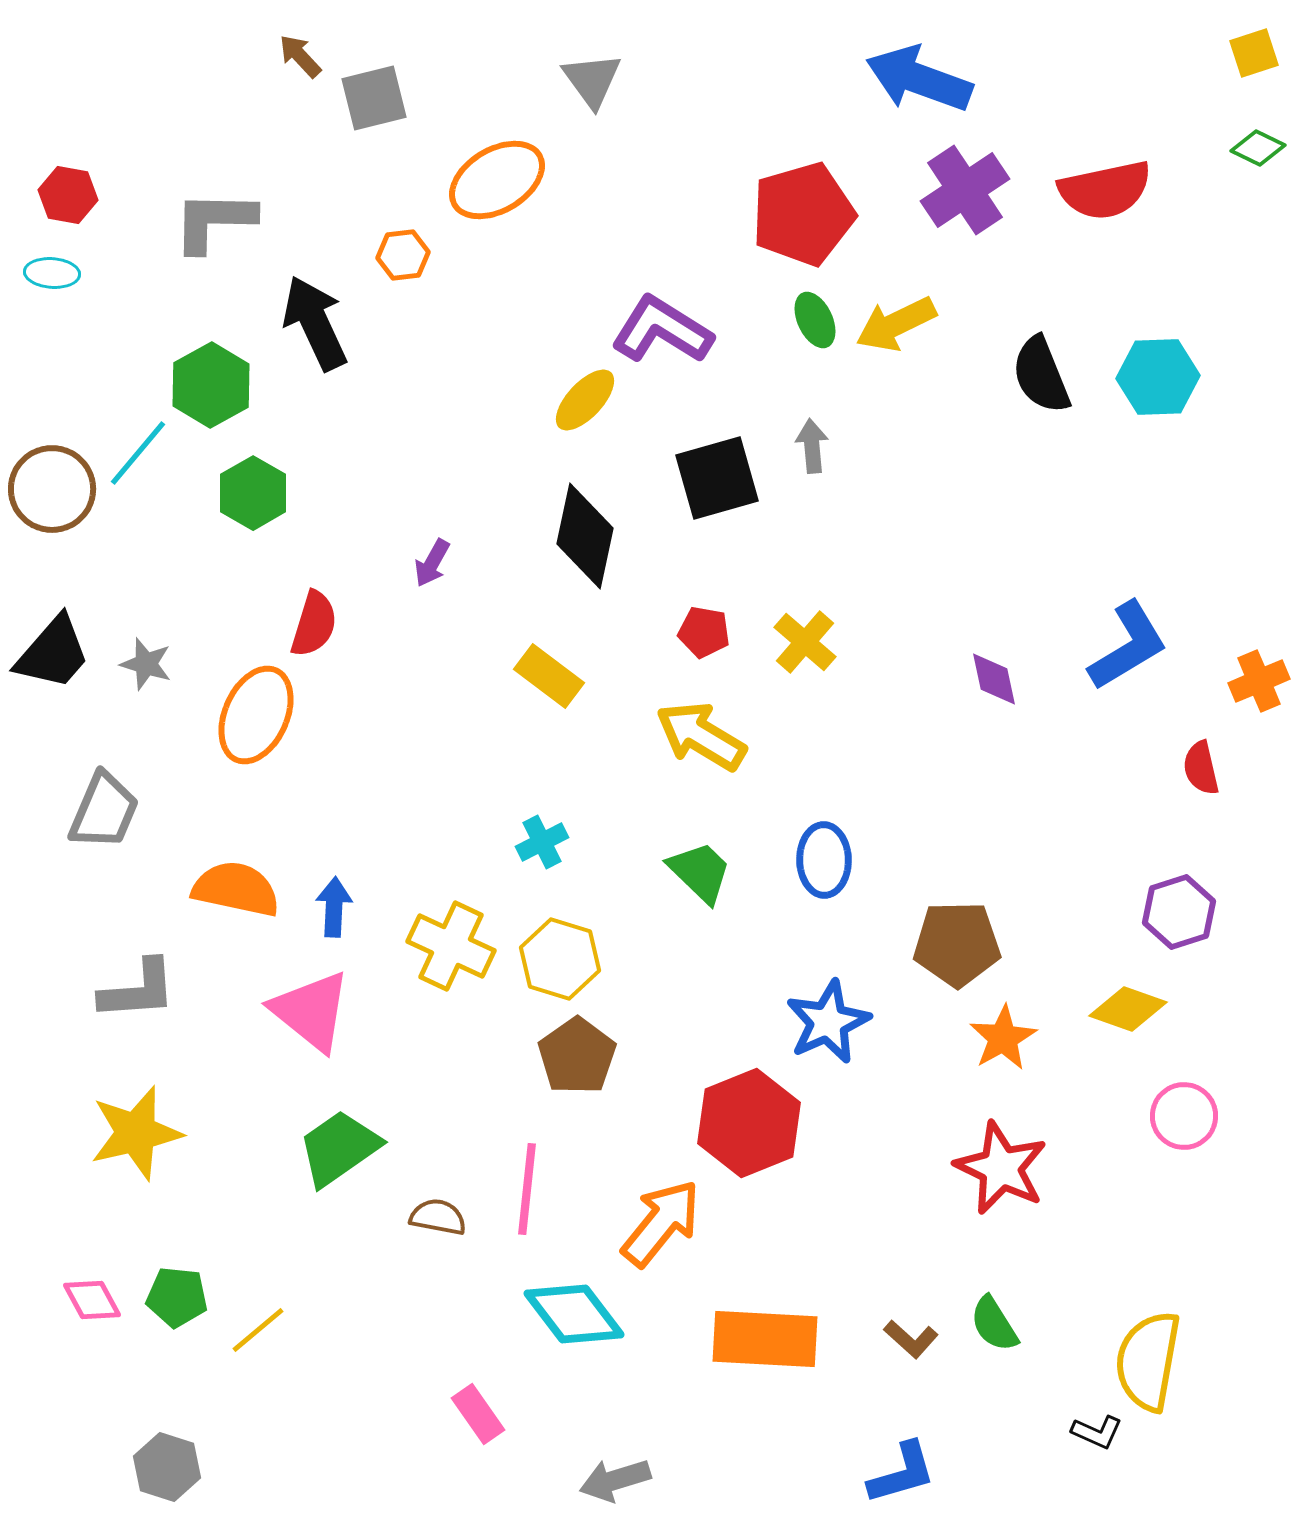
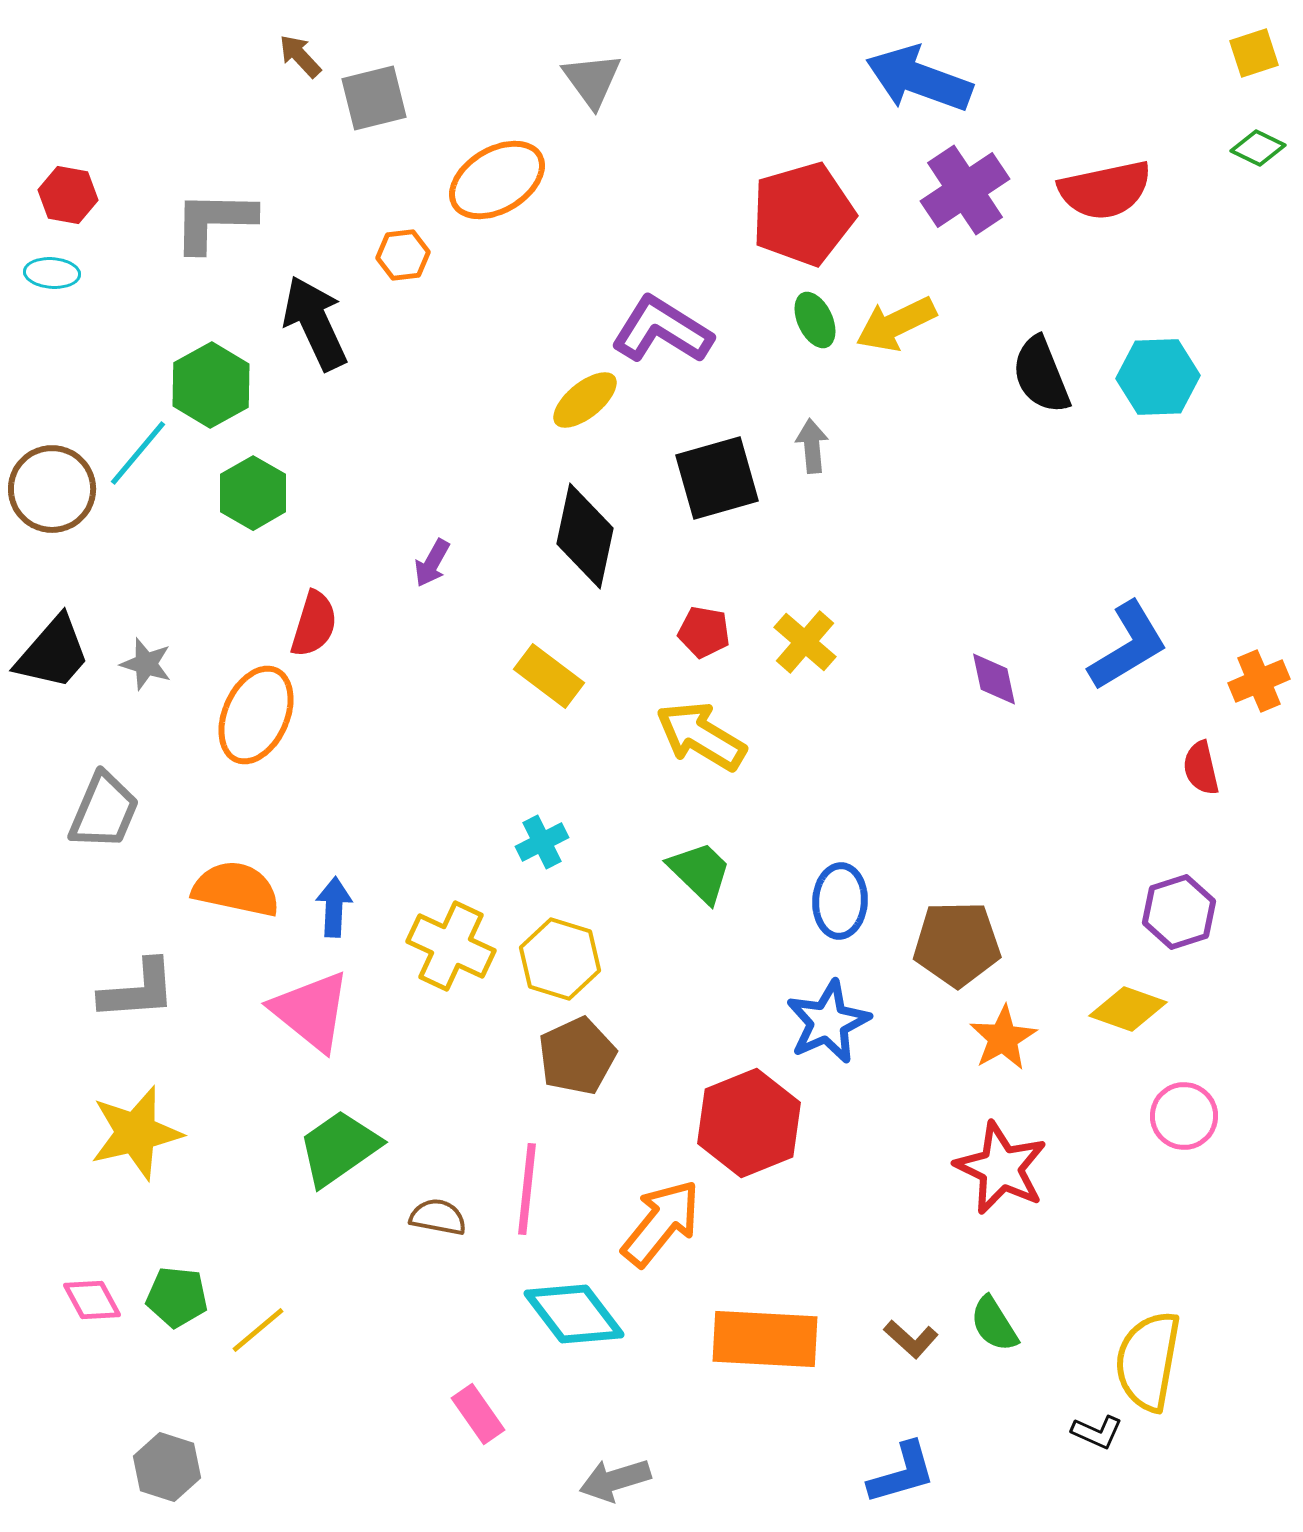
yellow ellipse at (585, 400): rotated 8 degrees clockwise
blue ellipse at (824, 860): moved 16 px right, 41 px down; rotated 4 degrees clockwise
brown pentagon at (577, 1056): rotated 10 degrees clockwise
